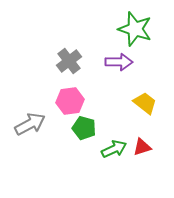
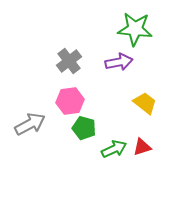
green star: rotated 12 degrees counterclockwise
purple arrow: rotated 12 degrees counterclockwise
